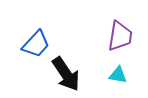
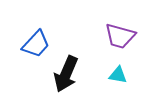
purple trapezoid: rotated 96 degrees clockwise
black arrow: rotated 57 degrees clockwise
